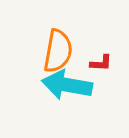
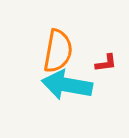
red L-shape: moved 5 px right; rotated 10 degrees counterclockwise
